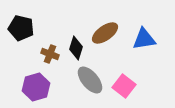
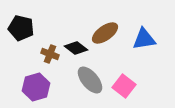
black diamond: rotated 70 degrees counterclockwise
